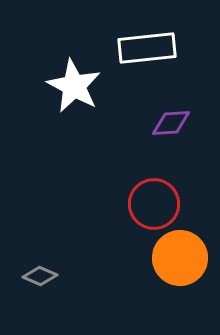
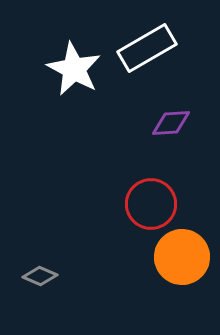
white rectangle: rotated 24 degrees counterclockwise
white star: moved 17 px up
red circle: moved 3 px left
orange circle: moved 2 px right, 1 px up
